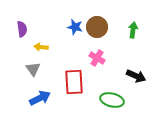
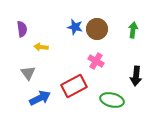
brown circle: moved 2 px down
pink cross: moved 1 px left, 3 px down
gray triangle: moved 5 px left, 4 px down
black arrow: rotated 72 degrees clockwise
red rectangle: moved 4 px down; rotated 65 degrees clockwise
